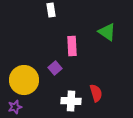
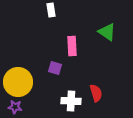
purple square: rotated 32 degrees counterclockwise
yellow circle: moved 6 px left, 2 px down
purple star: rotated 24 degrees clockwise
